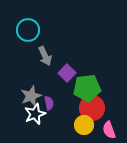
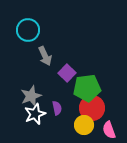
purple semicircle: moved 8 px right, 5 px down
